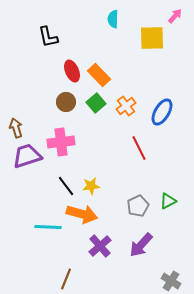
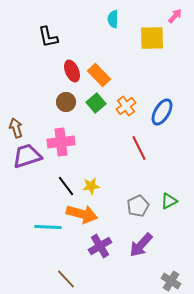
green triangle: moved 1 px right
purple cross: rotated 10 degrees clockwise
brown line: rotated 65 degrees counterclockwise
